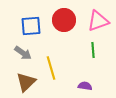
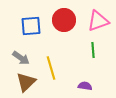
gray arrow: moved 2 px left, 5 px down
